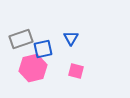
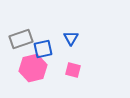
pink square: moved 3 px left, 1 px up
